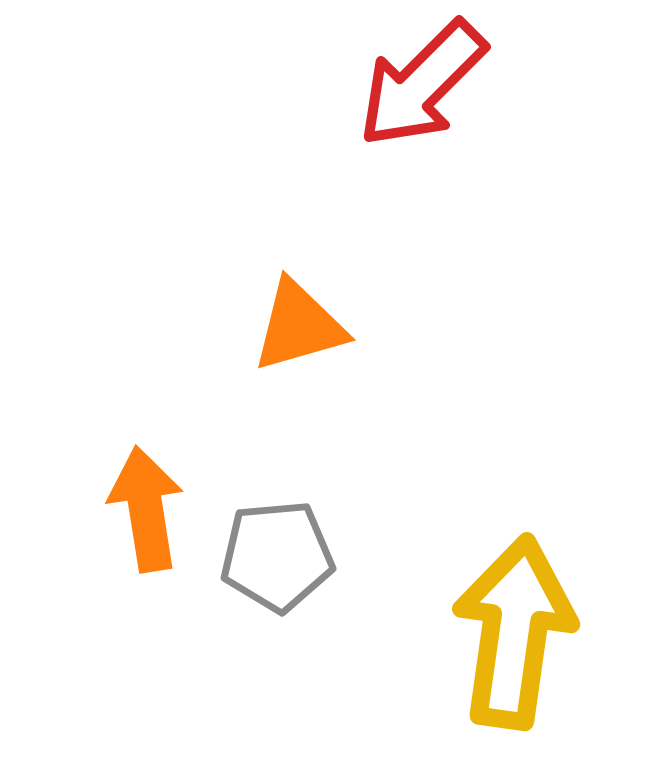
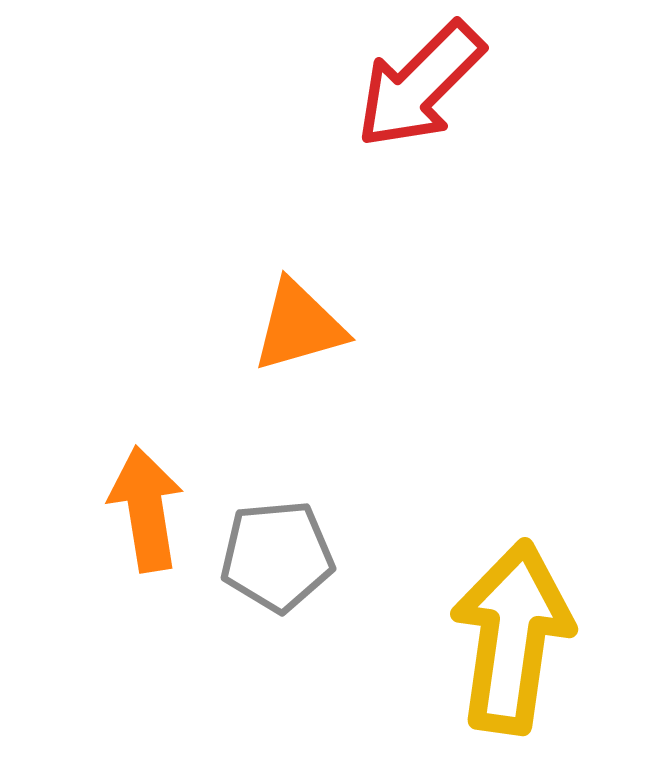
red arrow: moved 2 px left, 1 px down
yellow arrow: moved 2 px left, 5 px down
